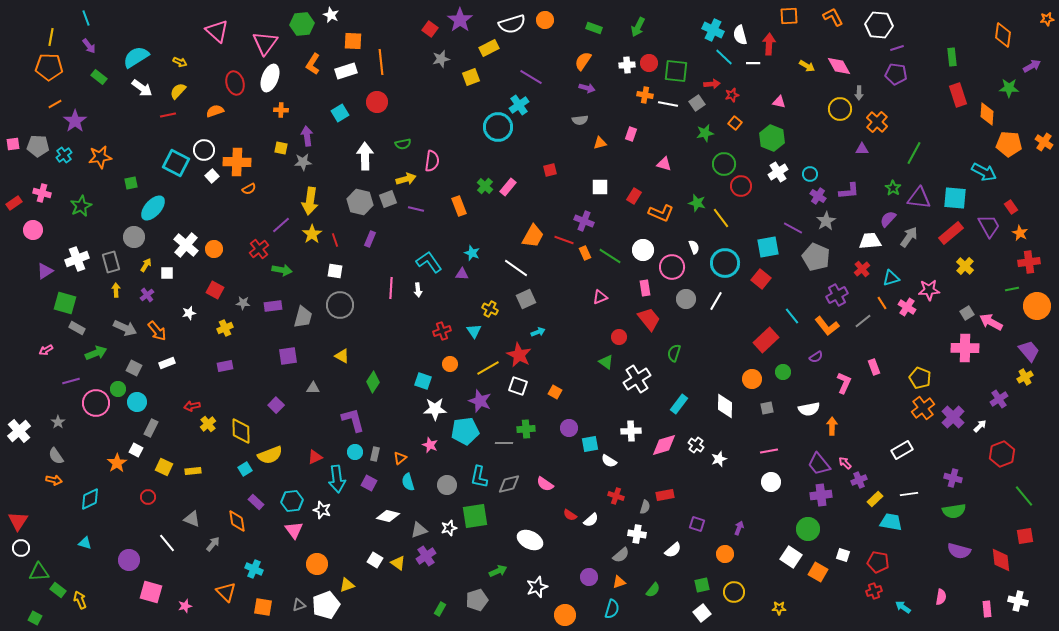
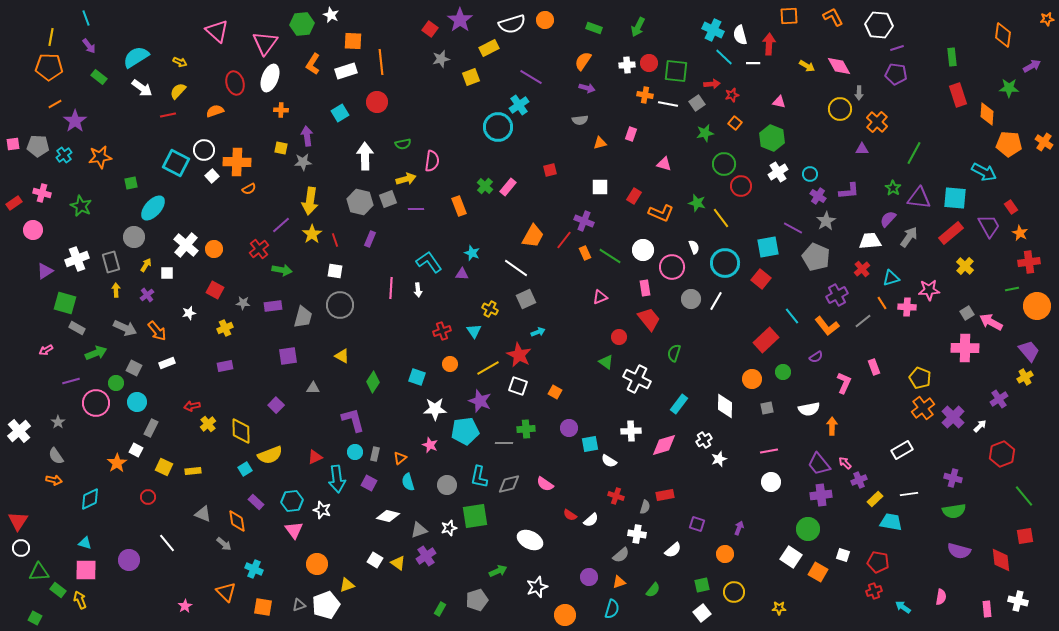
green star at (81, 206): rotated 20 degrees counterclockwise
purple line at (416, 209): rotated 14 degrees counterclockwise
red line at (564, 240): rotated 72 degrees counterclockwise
gray circle at (686, 299): moved 5 px right
pink cross at (907, 307): rotated 30 degrees counterclockwise
white cross at (637, 379): rotated 32 degrees counterclockwise
cyan square at (423, 381): moved 6 px left, 4 px up
green circle at (118, 389): moved 2 px left, 6 px up
white cross at (696, 445): moved 8 px right, 5 px up; rotated 21 degrees clockwise
gray triangle at (192, 519): moved 11 px right, 5 px up
gray arrow at (213, 544): moved 11 px right; rotated 91 degrees clockwise
pink square at (151, 592): moved 65 px left, 22 px up; rotated 15 degrees counterclockwise
pink star at (185, 606): rotated 16 degrees counterclockwise
